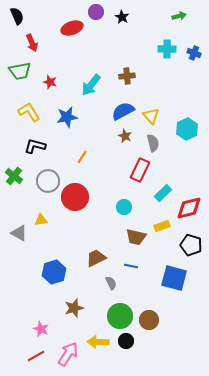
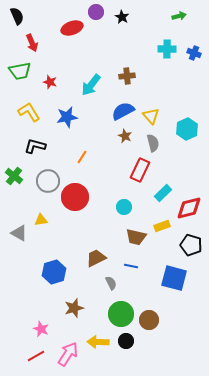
green circle at (120, 316): moved 1 px right, 2 px up
